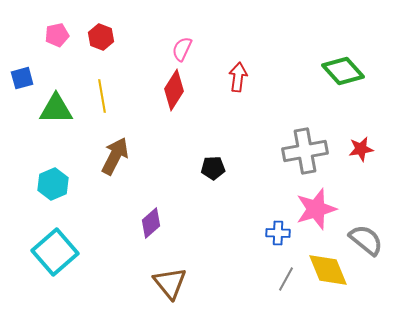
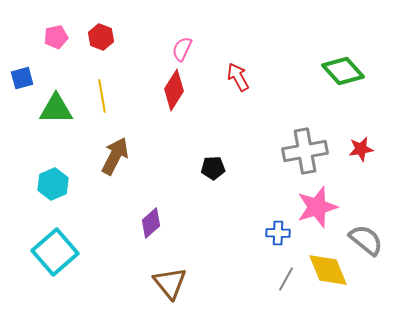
pink pentagon: moved 1 px left, 2 px down
red arrow: rotated 36 degrees counterclockwise
pink star: moved 1 px right, 2 px up
